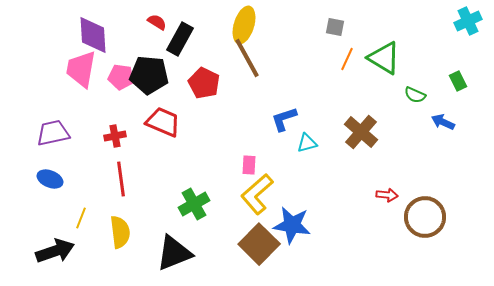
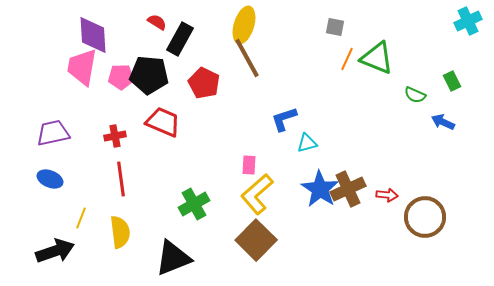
green triangle: moved 7 px left; rotated 9 degrees counterclockwise
pink trapezoid: moved 1 px right, 2 px up
pink pentagon: rotated 10 degrees counterclockwise
green rectangle: moved 6 px left
brown cross: moved 13 px left, 57 px down; rotated 24 degrees clockwise
blue star: moved 28 px right, 36 px up; rotated 24 degrees clockwise
brown square: moved 3 px left, 4 px up
black triangle: moved 1 px left, 5 px down
